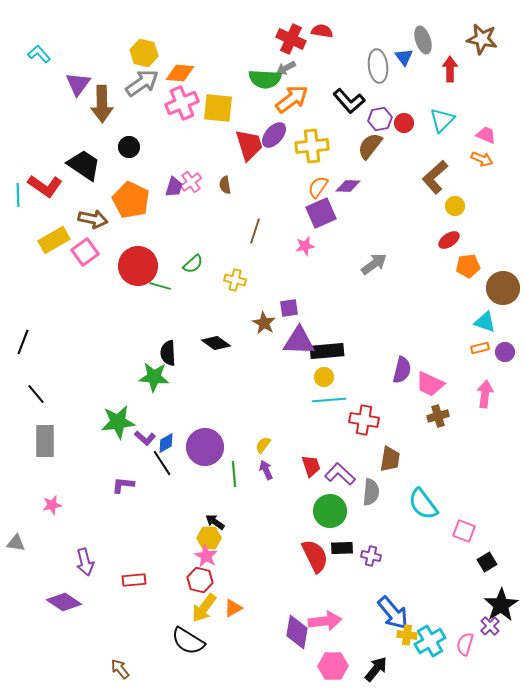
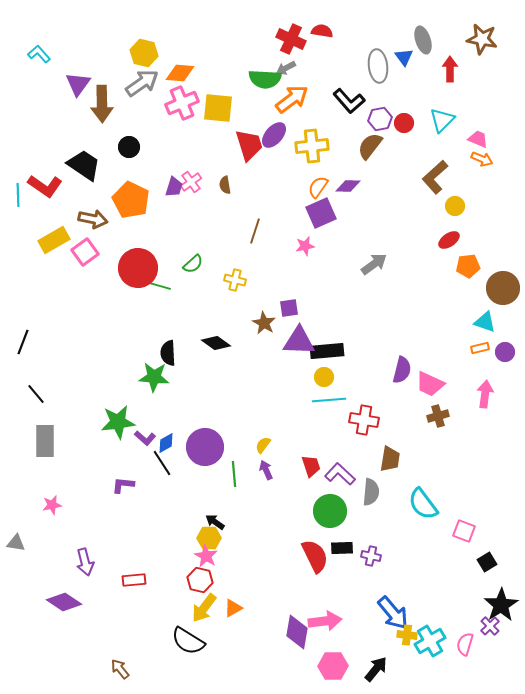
pink trapezoid at (486, 135): moved 8 px left, 4 px down
red circle at (138, 266): moved 2 px down
